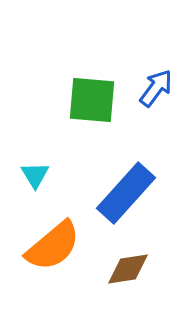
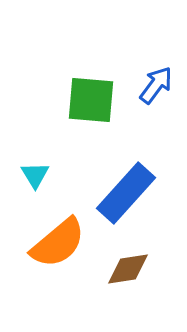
blue arrow: moved 3 px up
green square: moved 1 px left
orange semicircle: moved 5 px right, 3 px up
